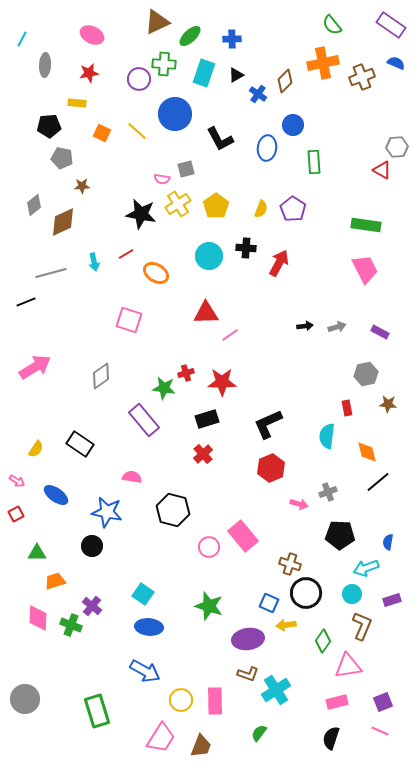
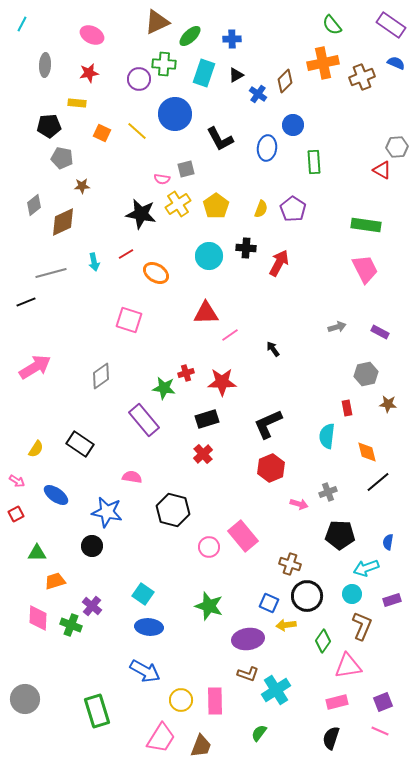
cyan line at (22, 39): moved 15 px up
black arrow at (305, 326): moved 32 px left, 23 px down; rotated 119 degrees counterclockwise
black circle at (306, 593): moved 1 px right, 3 px down
